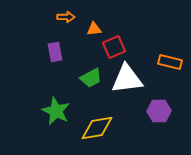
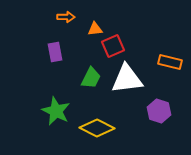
orange triangle: moved 1 px right
red square: moved 1 px left, 1 px up
green trapezoid: rotated 35 degrees counterclockwise
purple hexagon: rotated 20 degrees clockwise
yellow diamond: rotated 36 degrees clockwise
